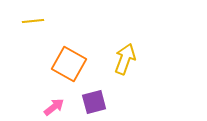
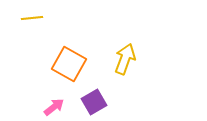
yellow line: moved 1 px left, 3 px up
purple square: rotated 15 degrees counterclockwise
